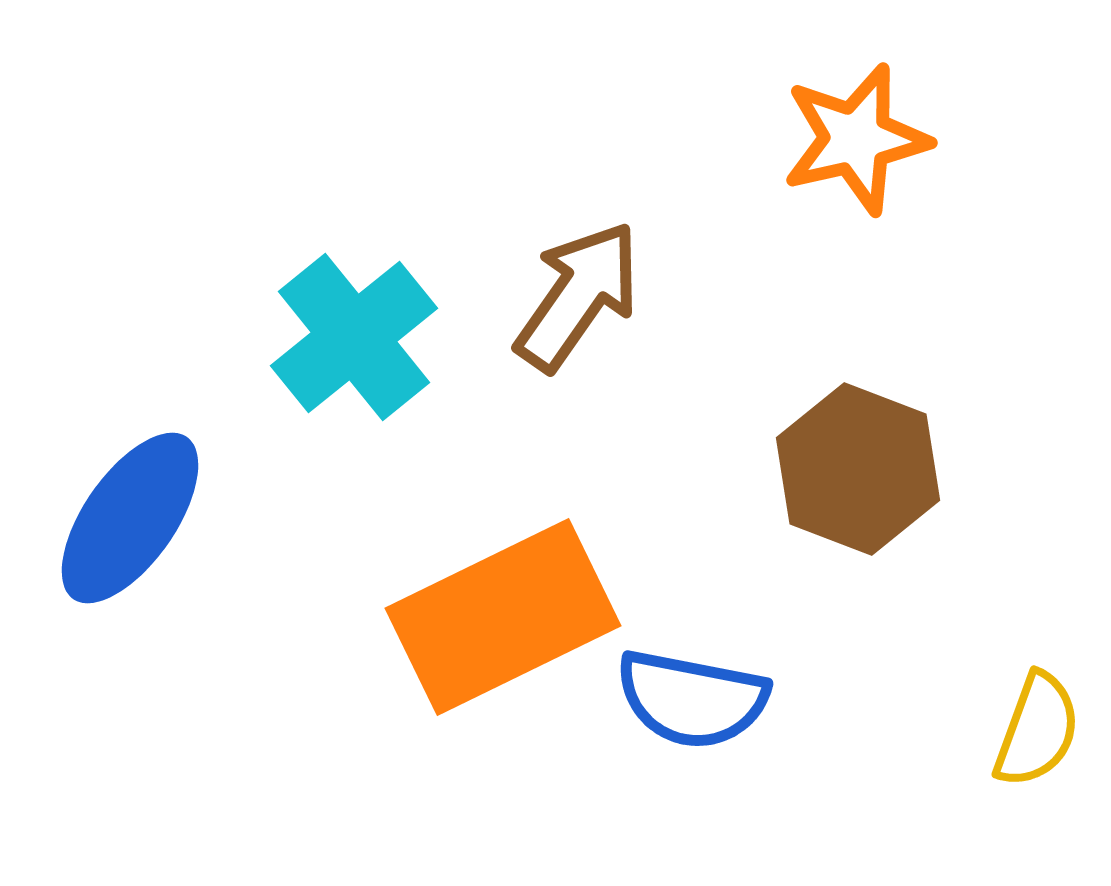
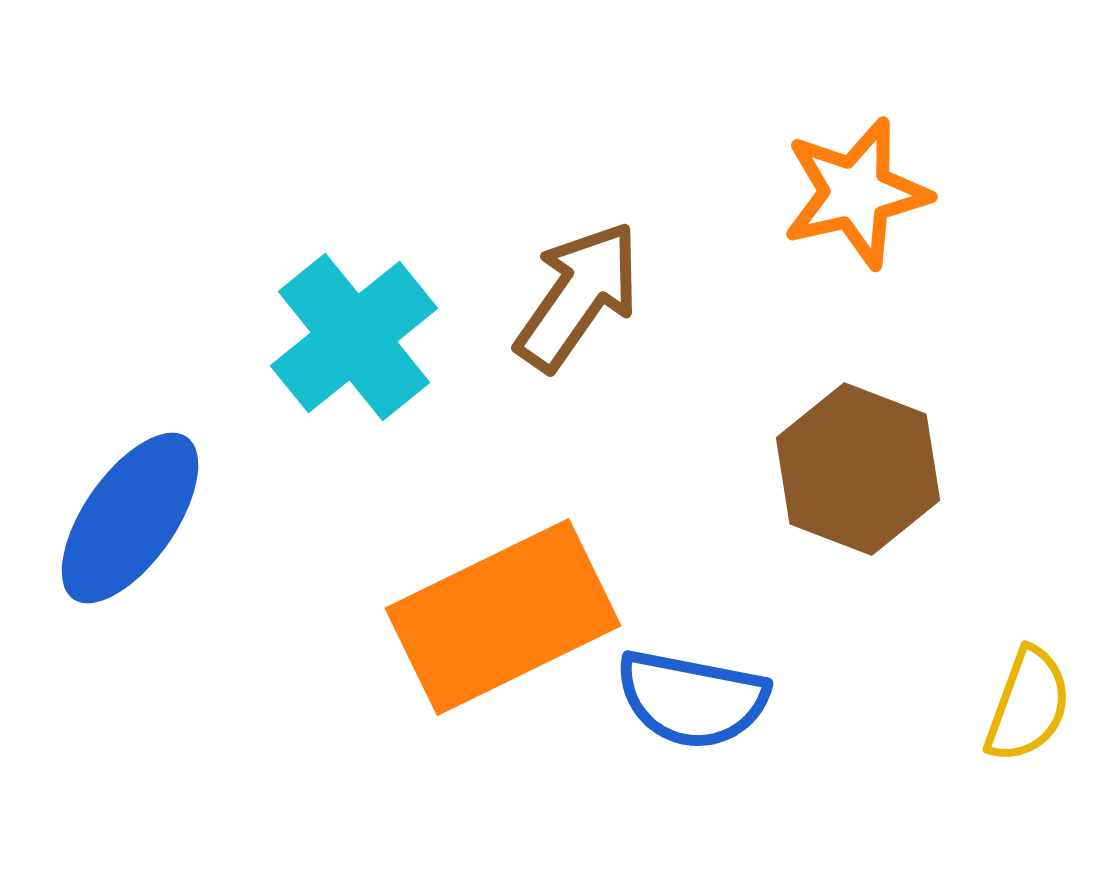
orange star: moved 54 px down
yellow semicircle: moved 9 px left, 25 px up
